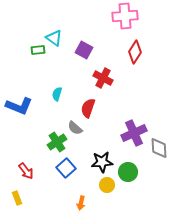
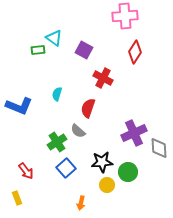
gray semicircle: moved 3 px right, 3 px down
